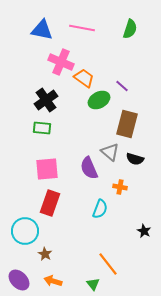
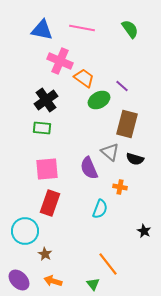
green semicircle: rotated 54 degrees counterclockwise
pink cross: moved 1 px left, 1 px up
